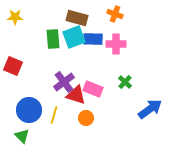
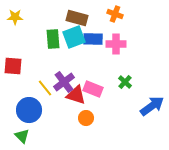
red square: rotated 18 degrees counterclockwise
blue arrow: moved 2 px right, 3 px up
yellow line: moved 9 px left, 27 px up; rotated 54 degrees counterclockwise
